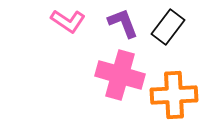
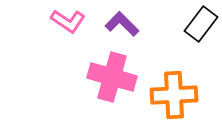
purple L-shape: moved 1 px left, 1 px down; rotated 24 degrees counterclockwise
black rectangle: moved 33 px right, 3 px up
pink cross: moved 8 px left, 2 px down
